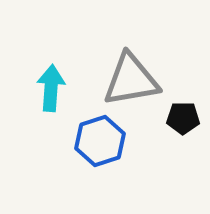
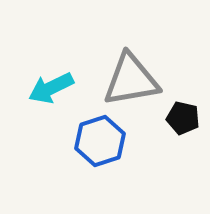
cyan arrow: rotated 120 degrees counterclockwise
black pentagon: rotated 12 degrees clockwise
